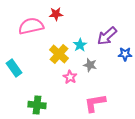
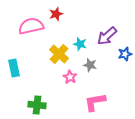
red star: rotated 16 degrees counterclockwise
cyan star: moved 1 px up; rotated 24 degrees counterclockwise
blue star: rotated 16 degrees counterclockwise
cyan rectangle: rotated 24 degrees clockwise
pink L-shape: moved 1 px up
